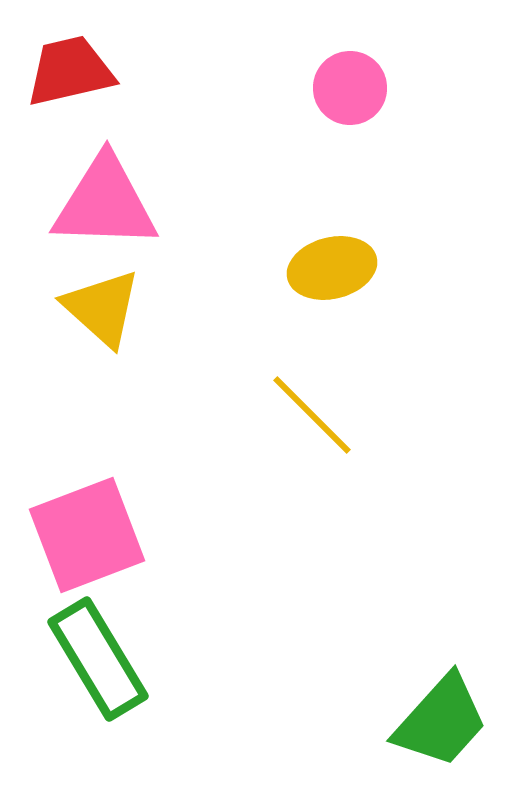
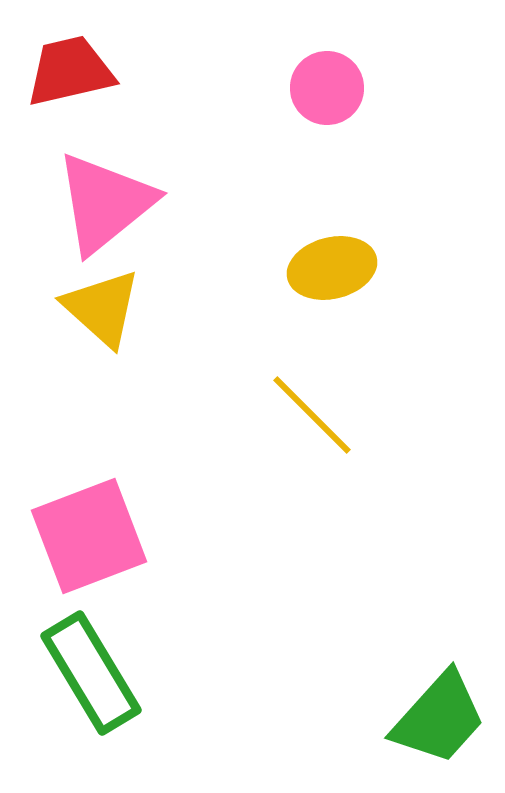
pink circle: moved 23 px left
pink triangle: rotated 41 degrees counterclockwise
pink square: moved 2 px right, 1 px down
green rectangle: moved 7 px left, 14 px down
green trapezoid: moved 2 px left, 3 px up
